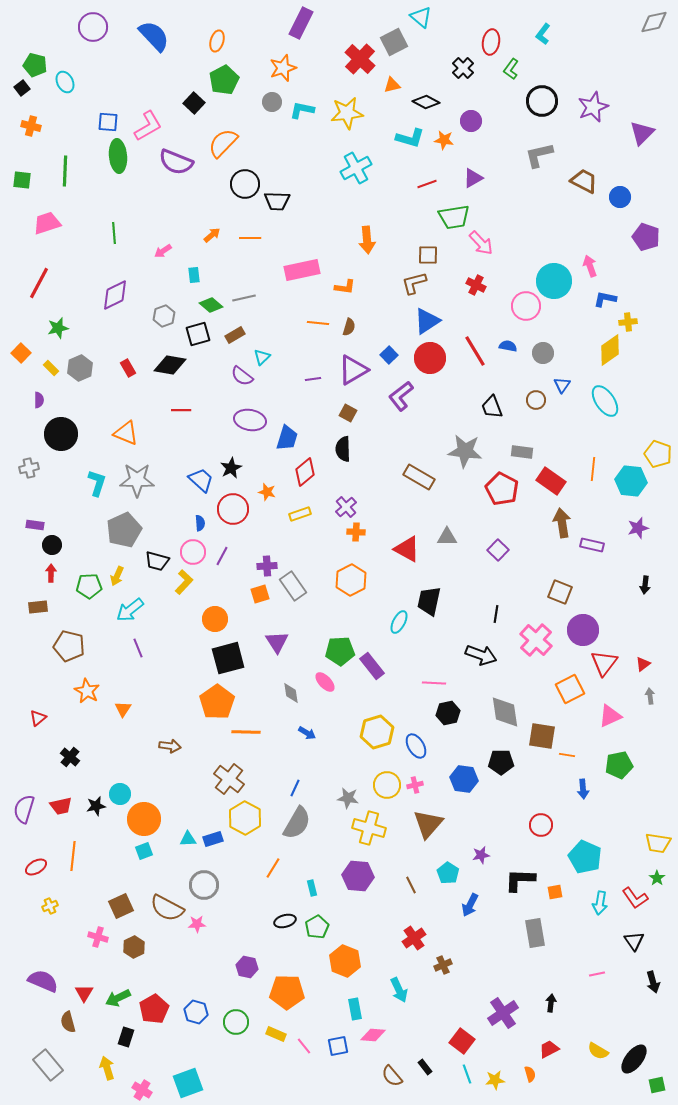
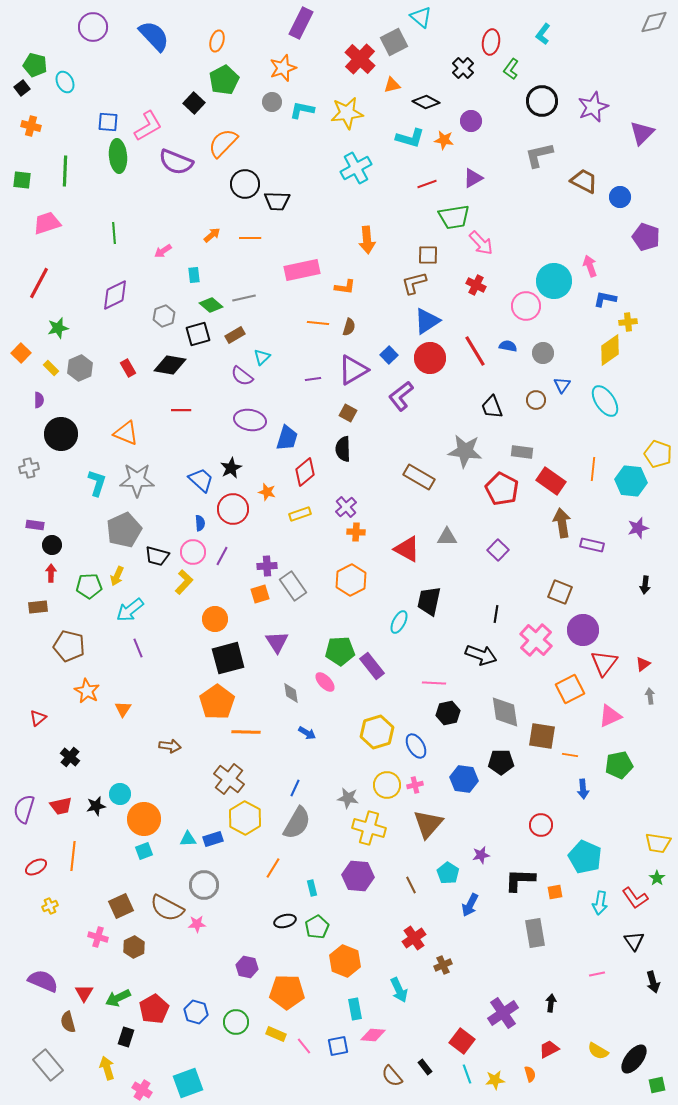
black trapezoid at (157, 561): moved 5 px up
orange line at (567, 755): moved 3 px right
